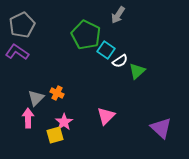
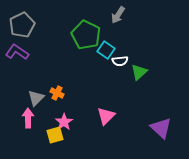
white semicircle: rotated 28 degrees clockwise
green triangle: moved 2 px right, 1 px down
